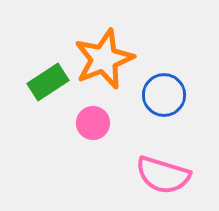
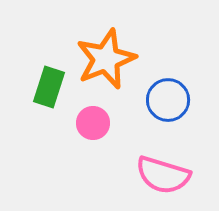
orange star: moved 2 px right
green rectangle: moved 1 px right, 5 px down; rotated 39 degrees counterclockwise
blue circle: moved 4 px right, 5 px down
